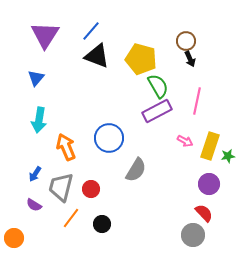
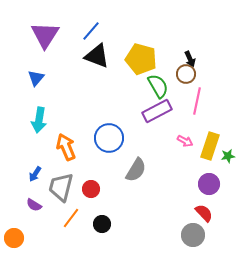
brown circle: moved 33 px down
